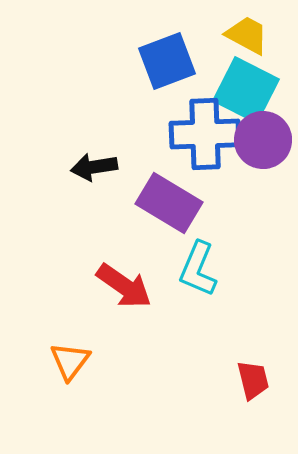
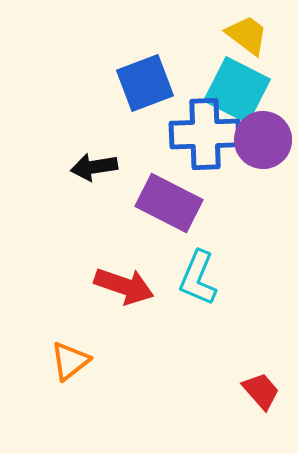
yellow trapezoid: rotated 9 degrees clockwise
blue square: moved 22 px left, 22 px down
cyan square: moved 9 px left
purple rectangle: rotated 4 degrees counterclockwise
cyan L-shape: moved 9 px down
red arrow: rotated 16 degrees counterclockwise
orange triangle: rotated 15 degrees clockwise
red trapezoid: moved 8 px right, 11 px down; rotated 27 degrees counterclockwise
